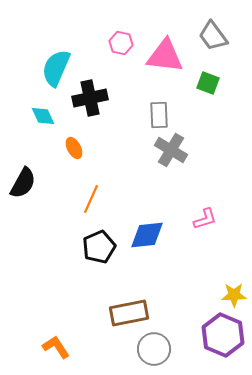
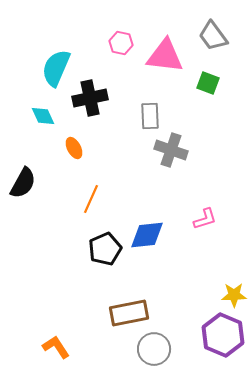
gray rectangle: moved 9 px left, 1 px down
gray cross: rotated 12 degrees counterclockwise
black pentagon: moved 6 px right, 2 px down
